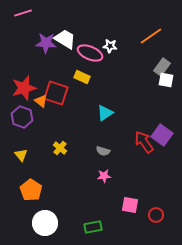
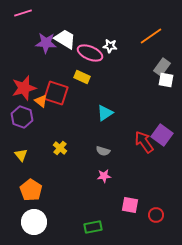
white circle: moved 11 px left, 1 px up
